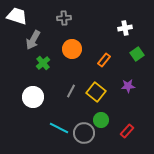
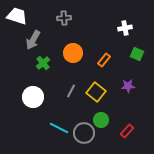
orange circle: moved 1 px right, 4 px down
green square: rotated 32 degrees counterclockwise
